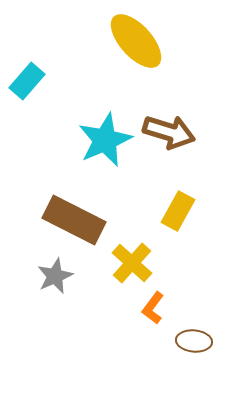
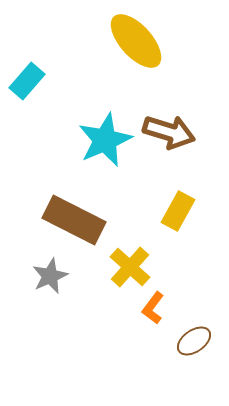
yellow cross: moved 2 px left, 4 px down
gray star: moved 5 px left
brown ellipse: rotated 40 degrees counterclockwise
